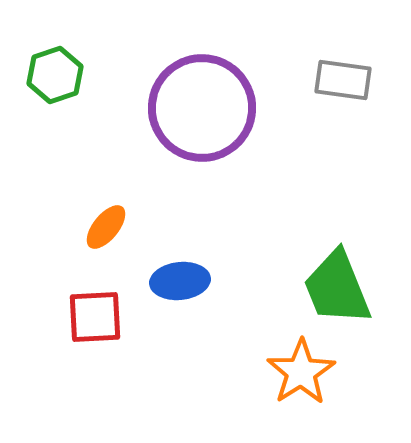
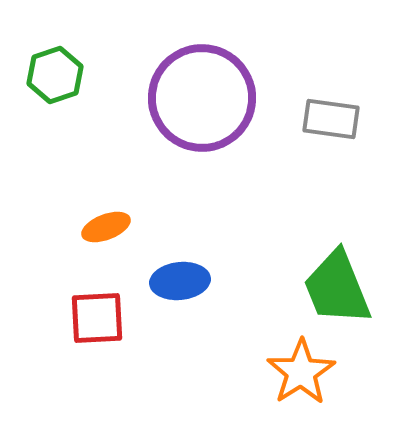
gray rectangle: moved 12 px left, 39 px down
purple circle: moved 10 px up
orange ellipse: rotated 30 degrees clockwise
red square: moved 2 px right, 1 px down
